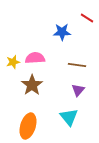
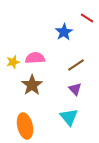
blue star: moved 2 px right; rotated 30 degrees counterclockwise
brown line: moved 1 px left; rotated 42 degrees counterclockwise
purple triangle: moved 3 px left, 1 px up; rotated 24 degrees counterclockwise
orange ellipse: moved 3 px left; rotated 30 degrees counterclockwise
